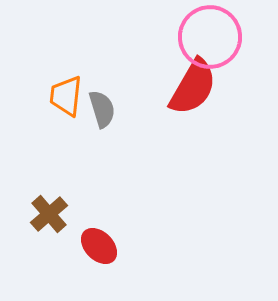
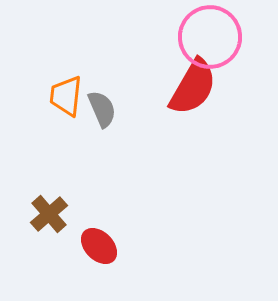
gray semicircle: rotated 6 degrees counterclockwise
